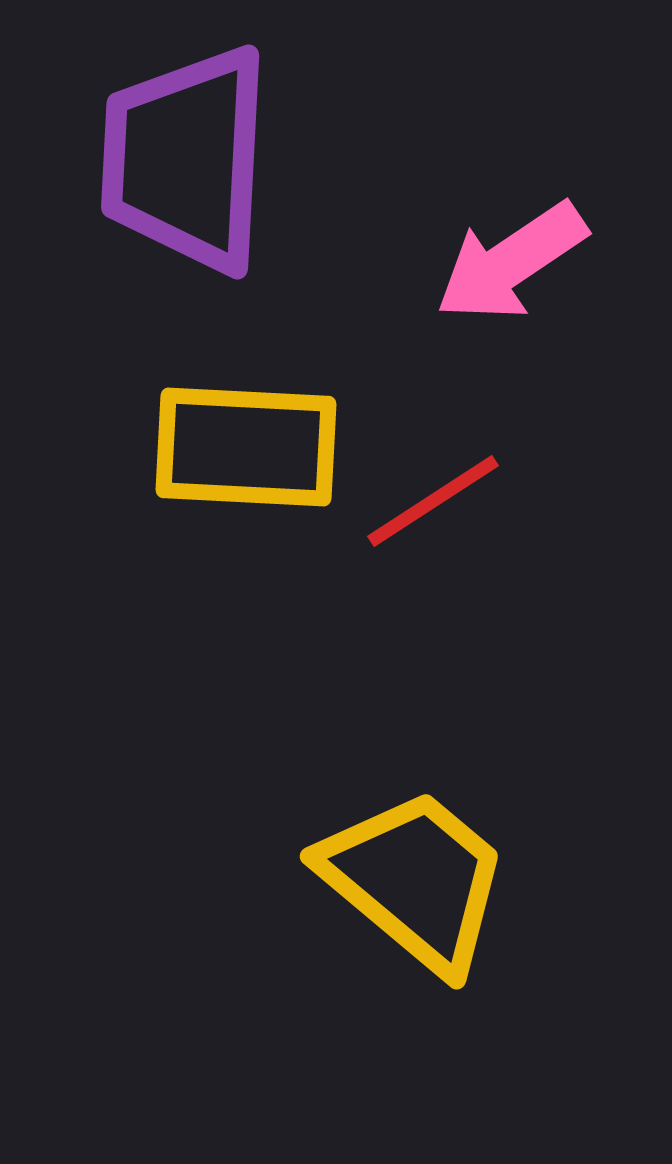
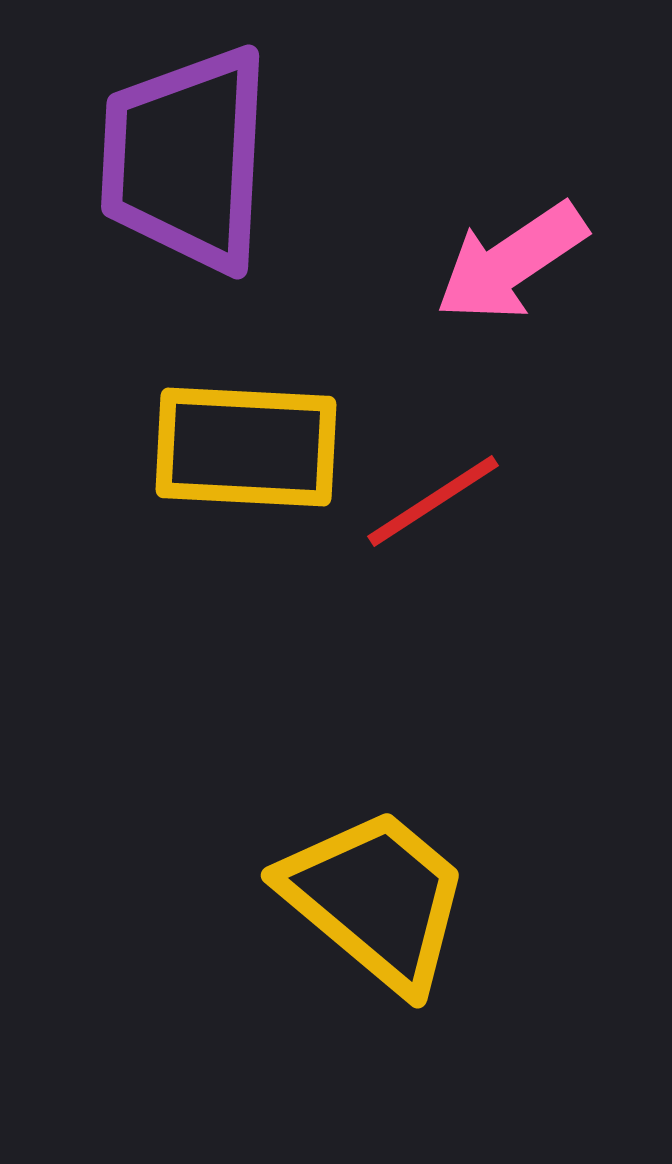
yellow trapezoid: moved 39 px left, 19 px down
